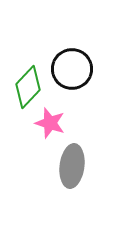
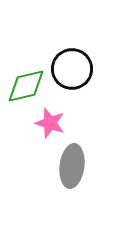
green diamond: moved 2 px left, 1 px up; rotated 33 degrees clockwise
